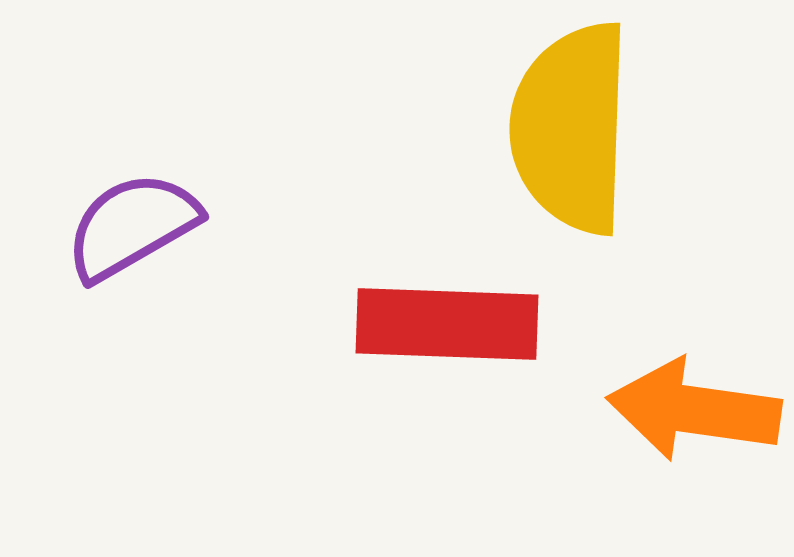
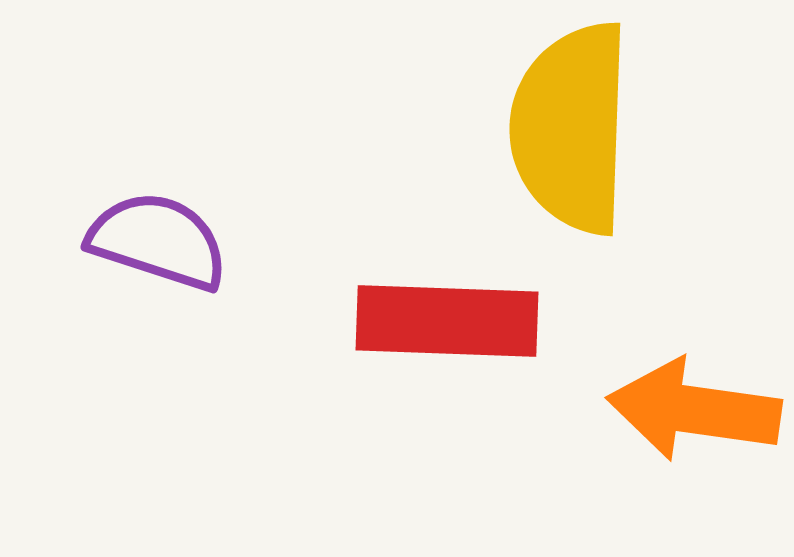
purple semicircle: moved 26 px right, 15 px down; rotated 48 degrees clockwise
red rectangle: moved 3 px up
